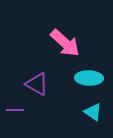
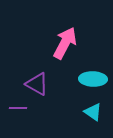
pink arrow: rotated 104 degrees counterclockwise
cyan ellipse: moved 4 px right, 1 px down
purple line: moved 3 px right, 2 px up
